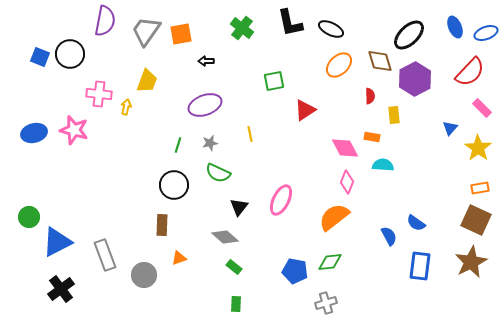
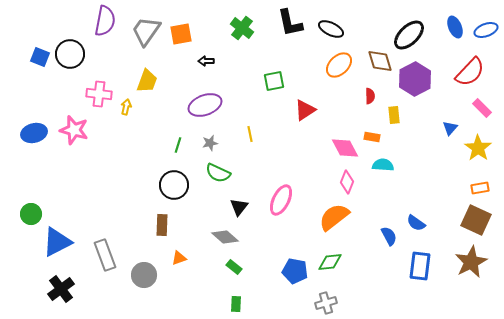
blue ellipse at (486, 33): moved 3 px up
green circle at (29, 217): moved 2 px right, 3 px up
